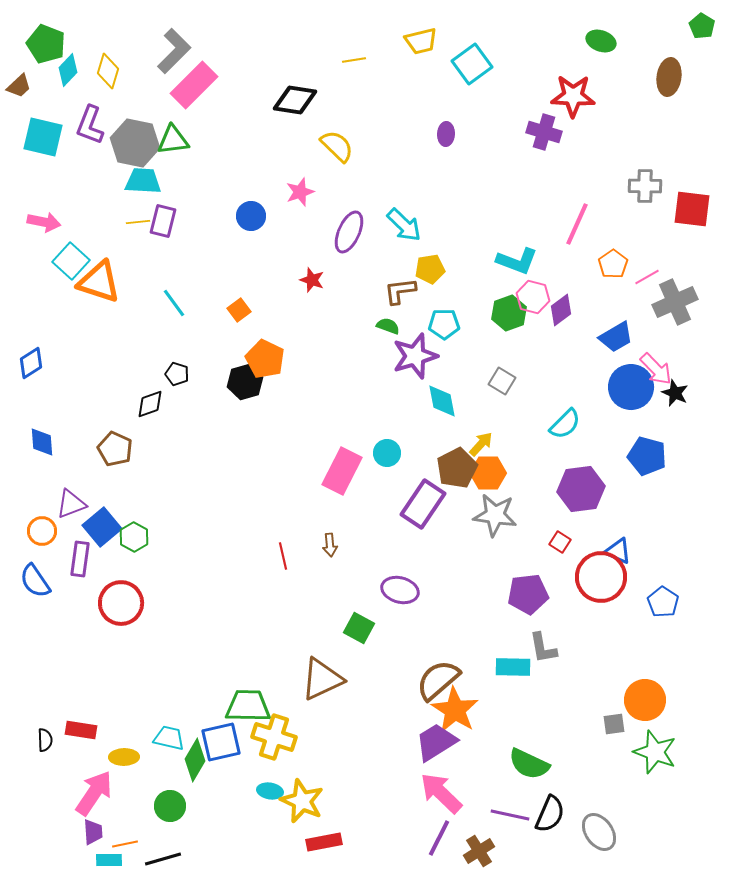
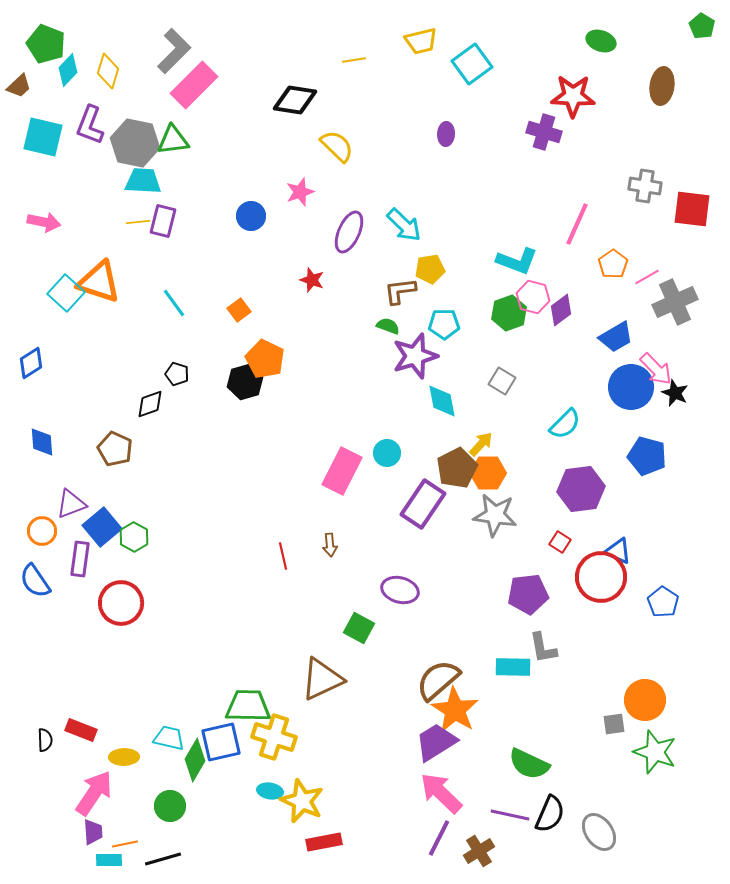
brown ellipse at (669, 77): moved 7 px left, 9 px down
gray cross at (645, 186): rotated 8 degrees clockwise
cyan square at (71, 261): moved 5 px left, 32 px down
red rectangle at (81, 730): rotated 12 degrees clockwise
